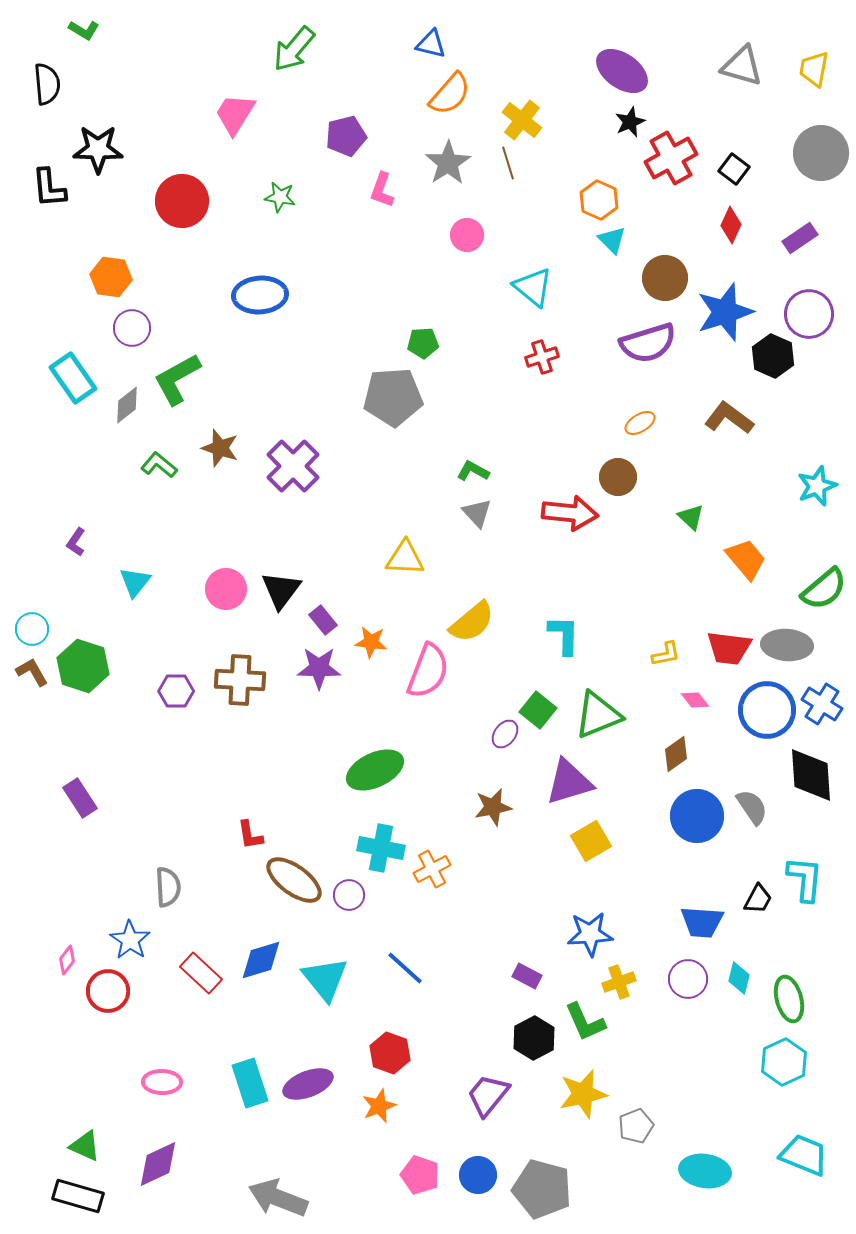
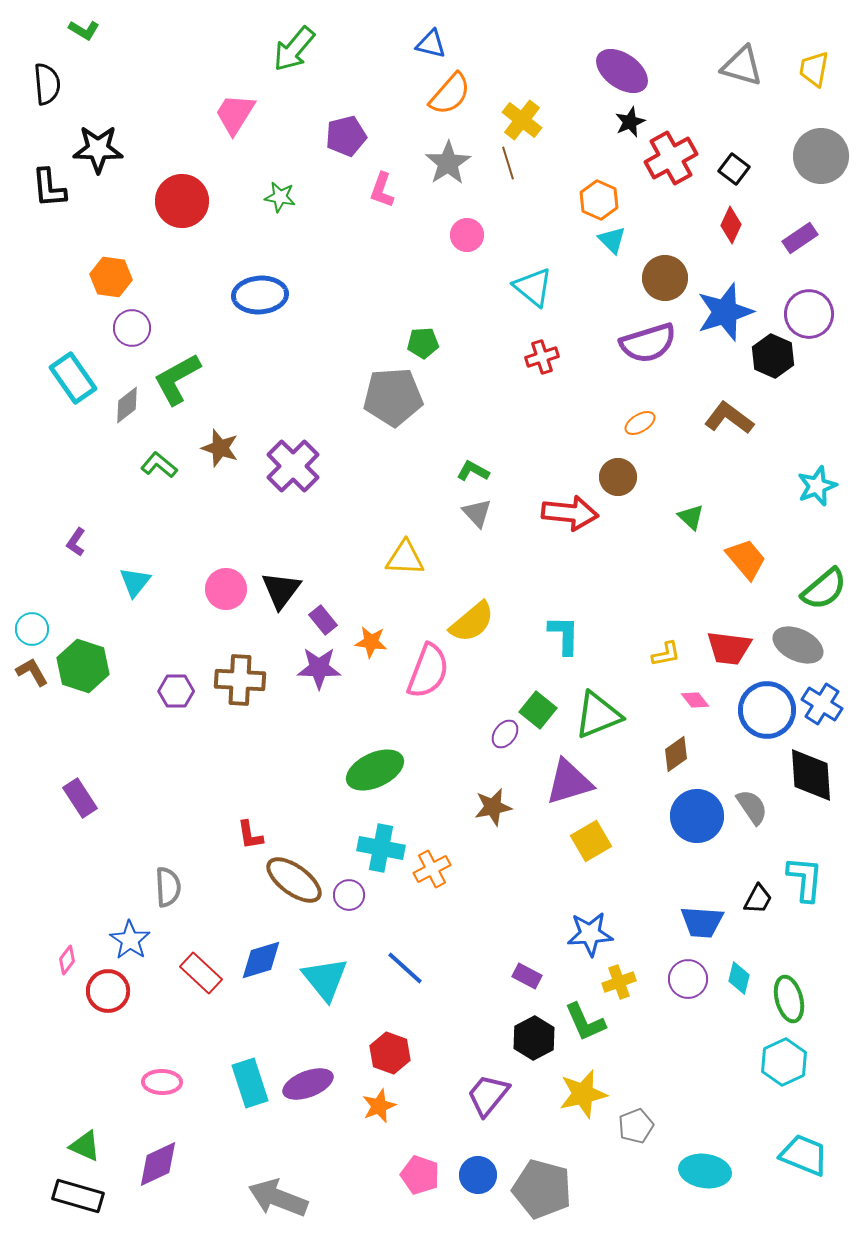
gray circle at (821, 153): moved 3 px down
gray ellipse at (787, 645): moved 11 px right; rotated 21 degrees clockwise
